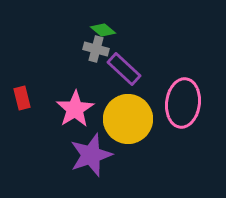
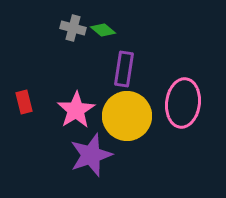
gray cross: moved 23 px left, 21 px up
purple rectangle: rotated 56 degrees clockwise
red rectangle: moved 2 px right, 4 px down
pink star: moved 1 px right, 1 px down
yellow circle: moved 1 px left, 3 px up
